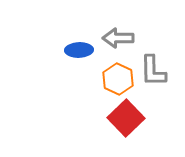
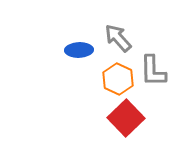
gray arrow: rotated 48 degrees clockwise
